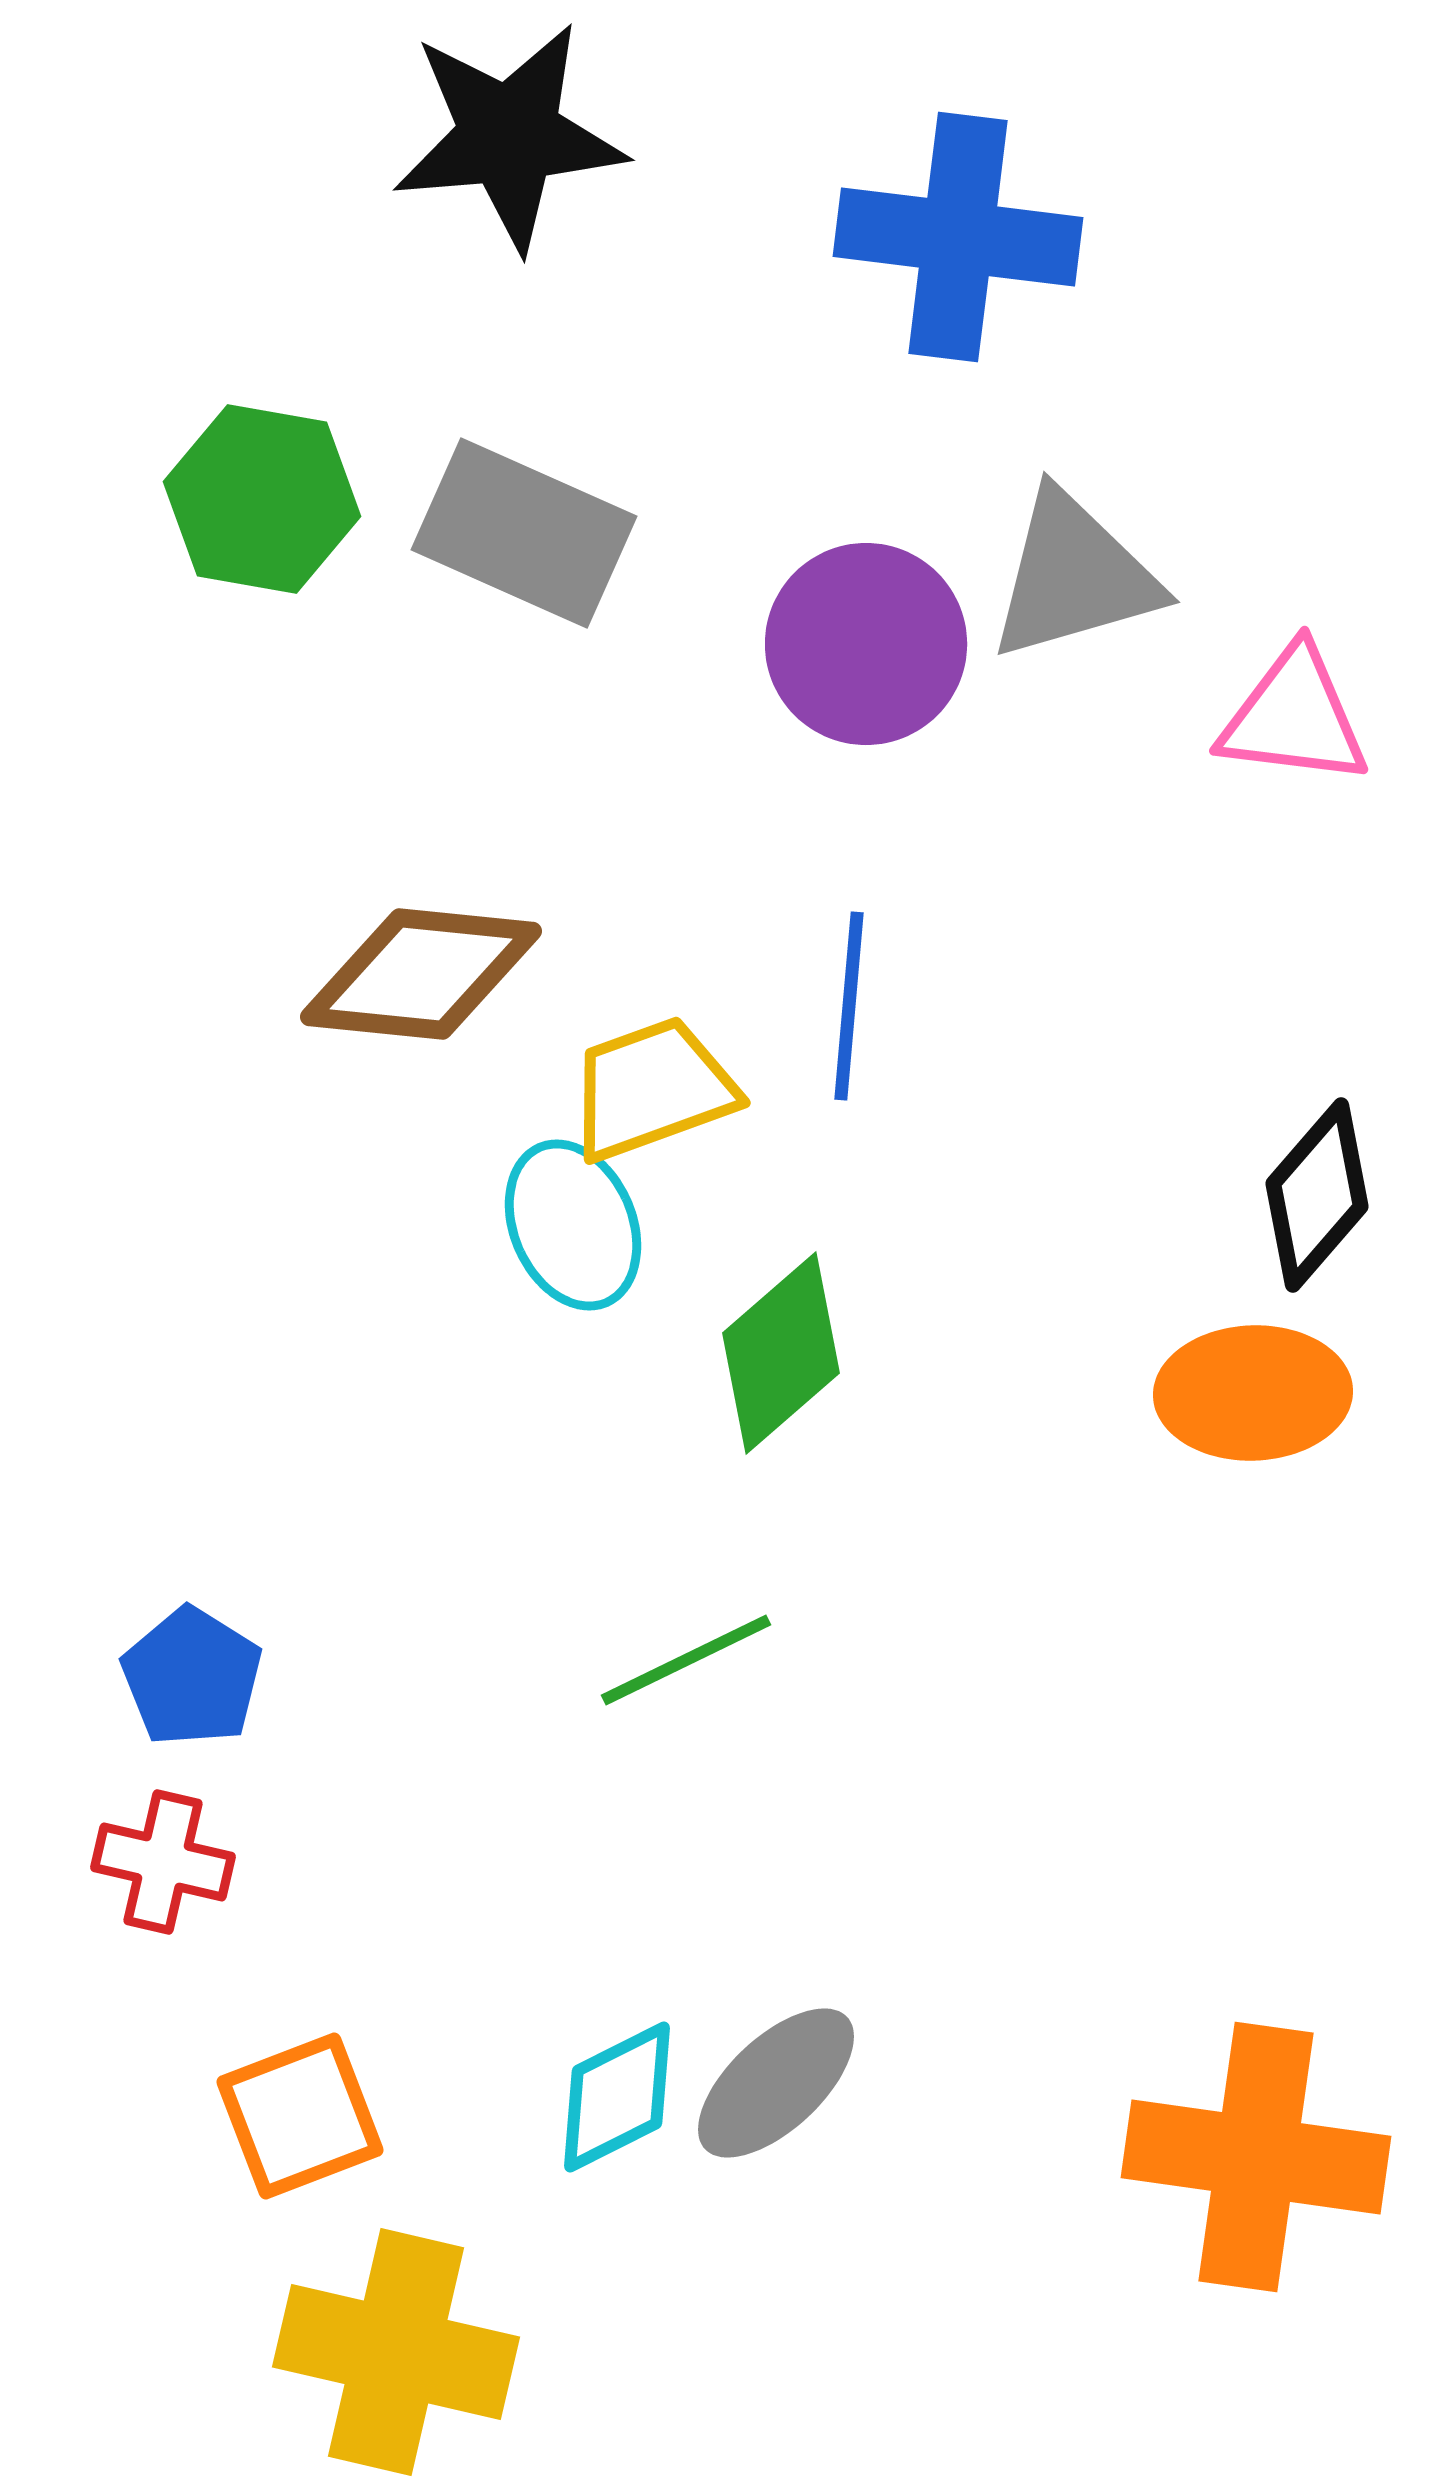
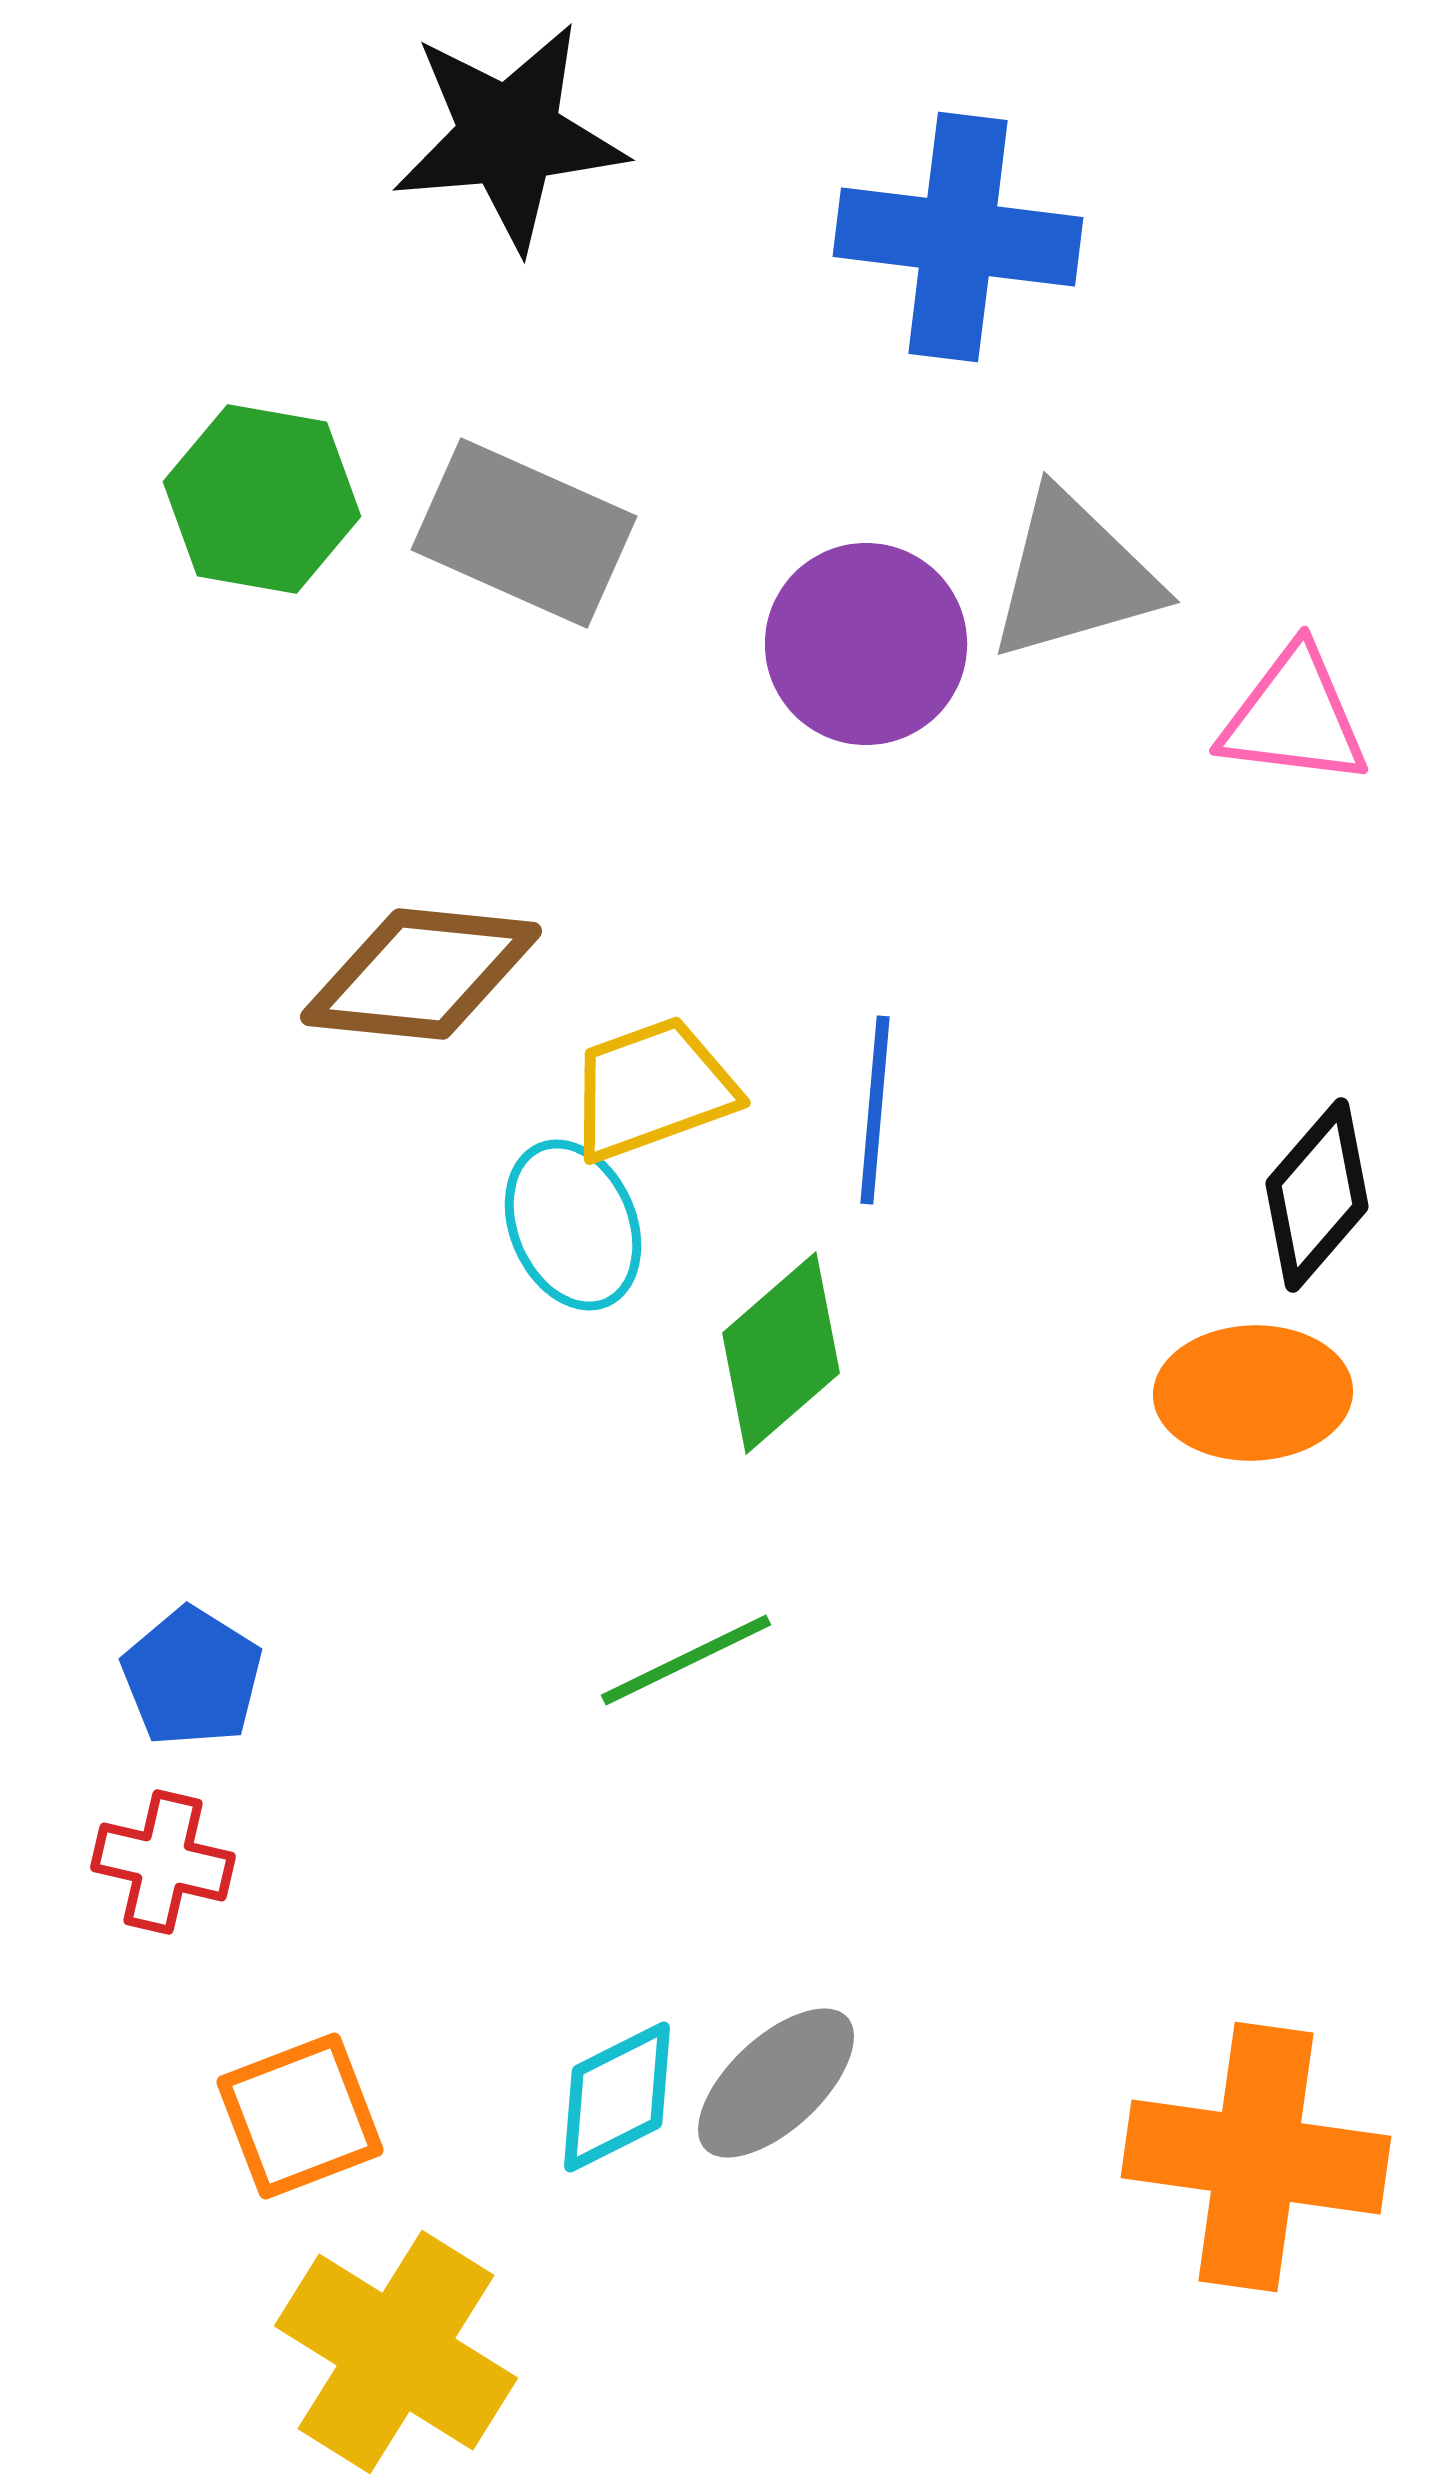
blue line: moved 26 px right, 104 px down
yellow cross: rotated 19 degrees clockwise
